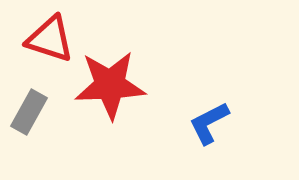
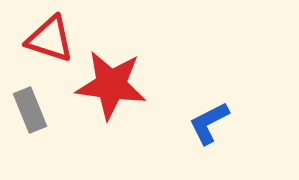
red star: moved 1 px right; rotated 10 degrees clockwise
gray rectangle: moved 1 px right, 2 px up; rotated 51 degrees counterclockwise
